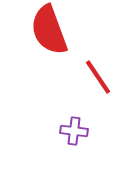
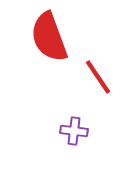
red semicircle: moved 7 px down
